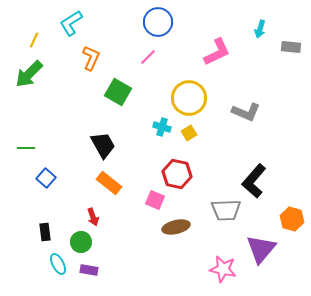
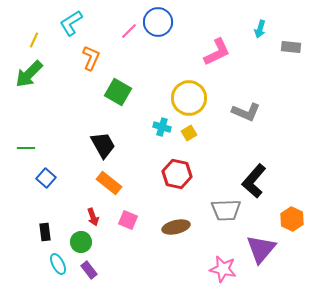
pink line: moved 19 px left, 26 px up
pink square: moved 27 px left, 20 px down
orange hexagon: rotated 10 degrees clockwise
purple rectangle: rotated 42 degrees clockwise
